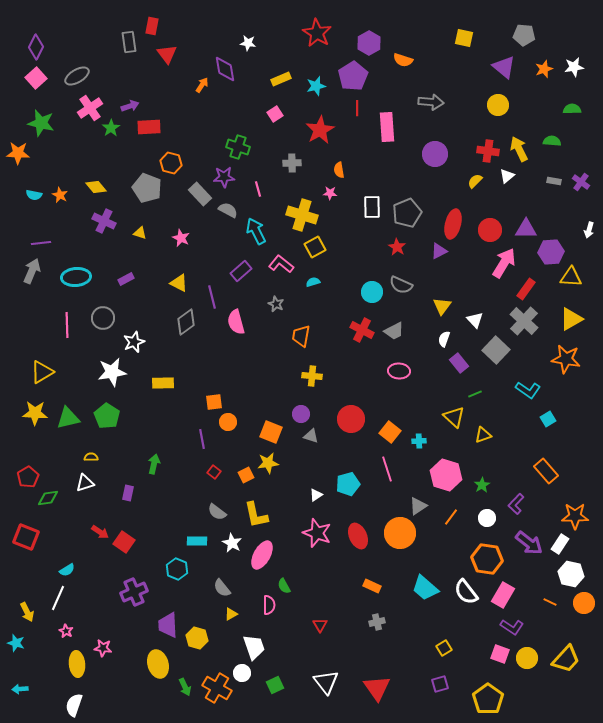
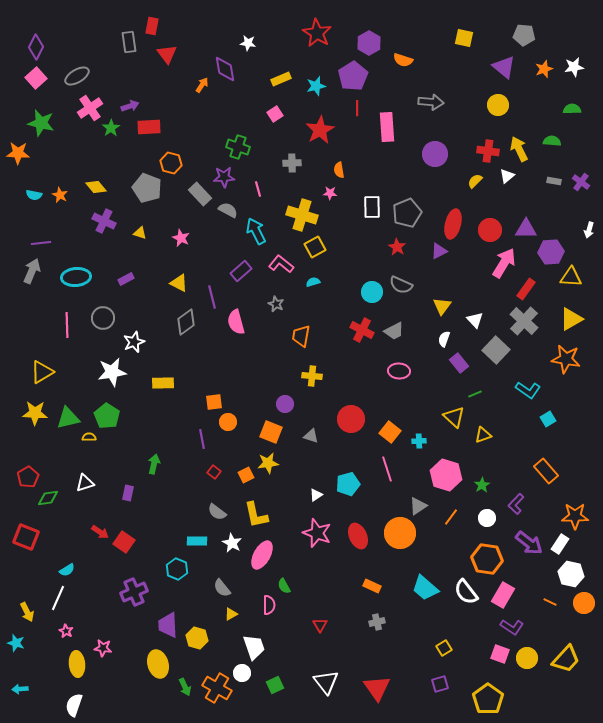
purple circle at (301, 414): moved 16 px left, 10 px up
yellow semicircle at (91, 457): moved 2 px left, 20 px up
